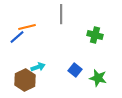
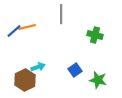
blue line: moved 3 px left, 6 px up
blue square: rotated 16 degrees clockwise
green star: moved 2 px down
